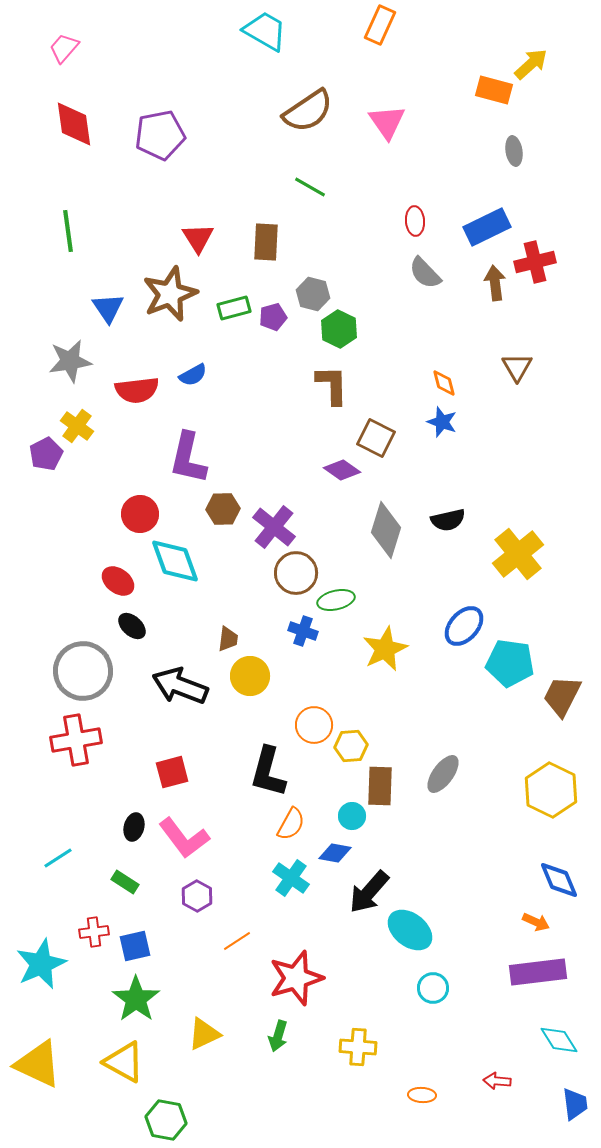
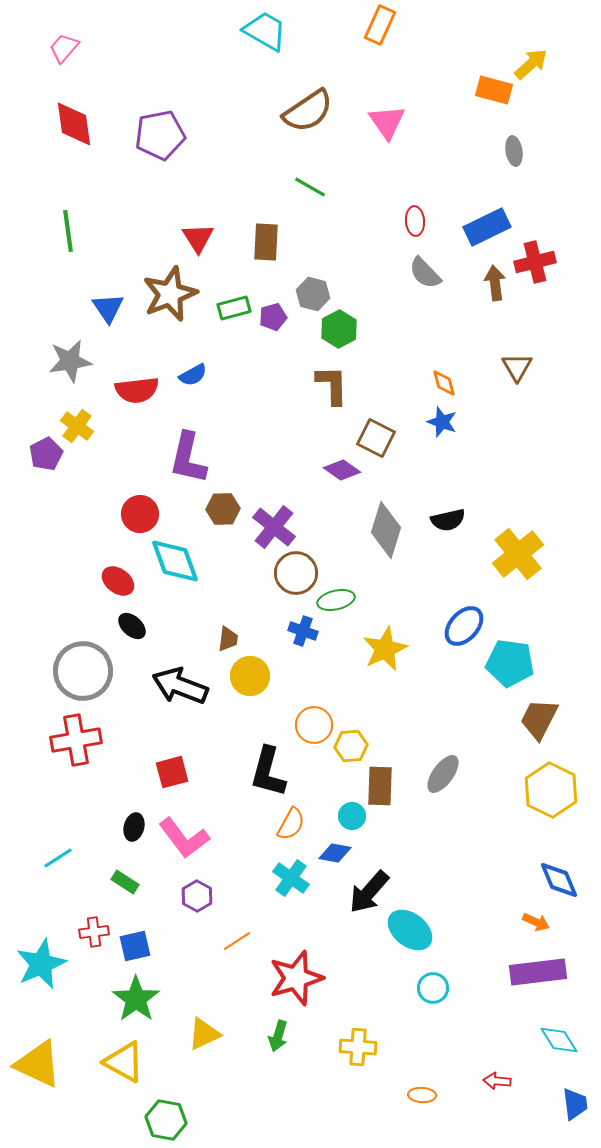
green hexagon at (339, 329): rotated 6 degrees clockwise
brown trapezoid at (562, 696): moved 23 px left, 23 px down
